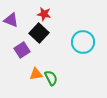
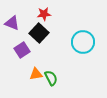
red star: rotated 16 degrees counterclockwise
purple triangle: moved 1 px right, 3 px down
